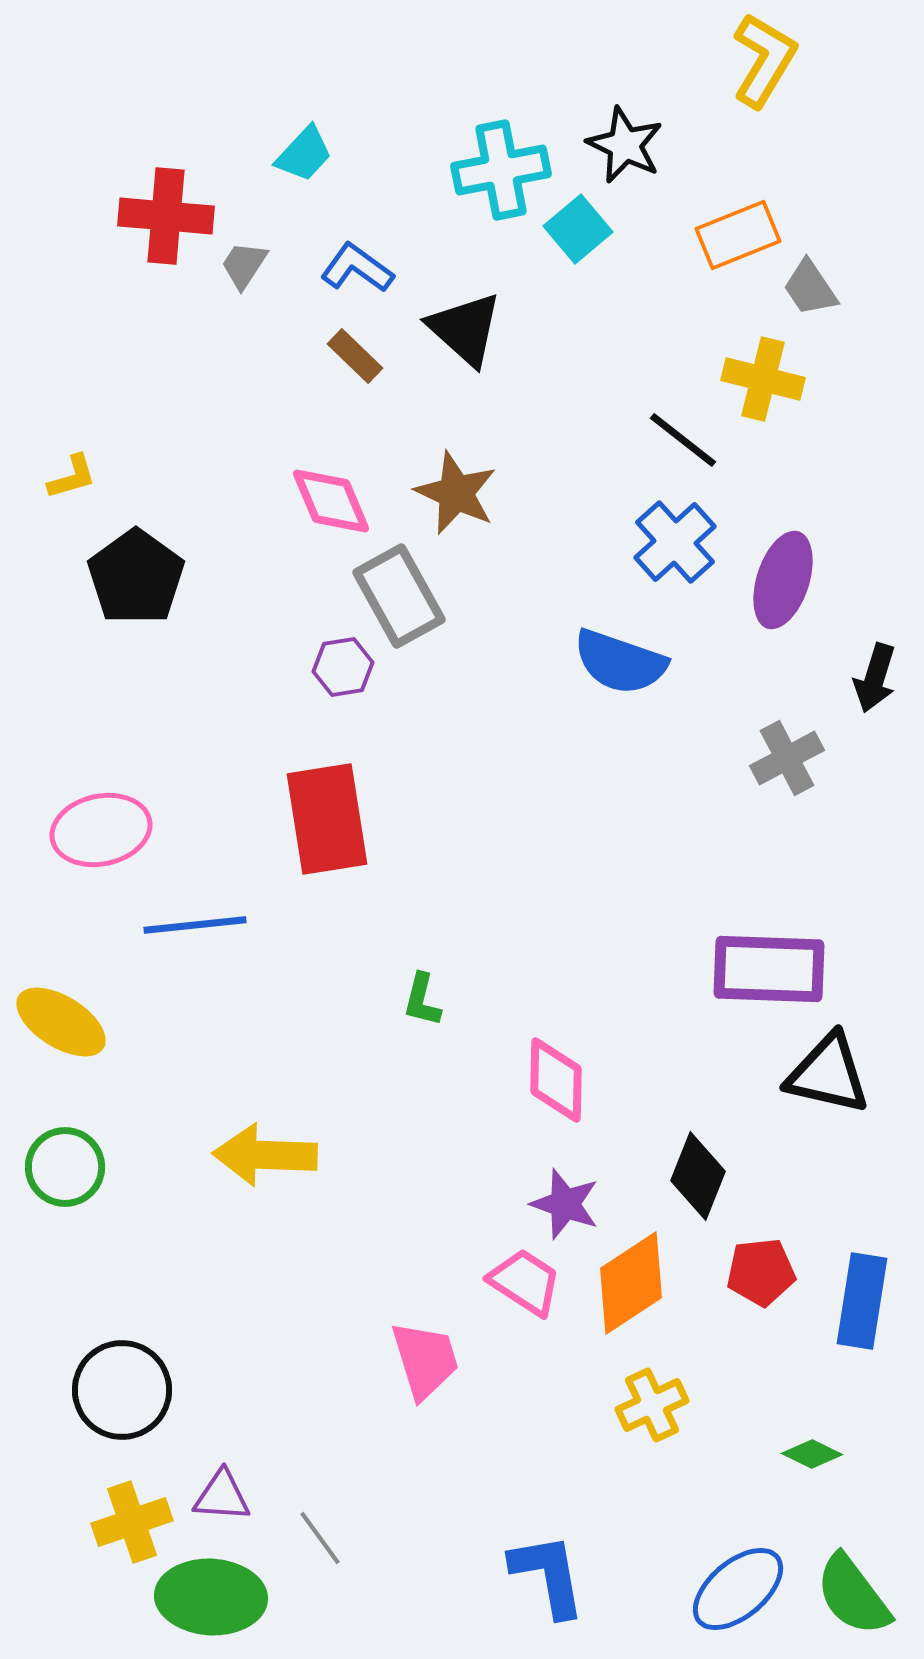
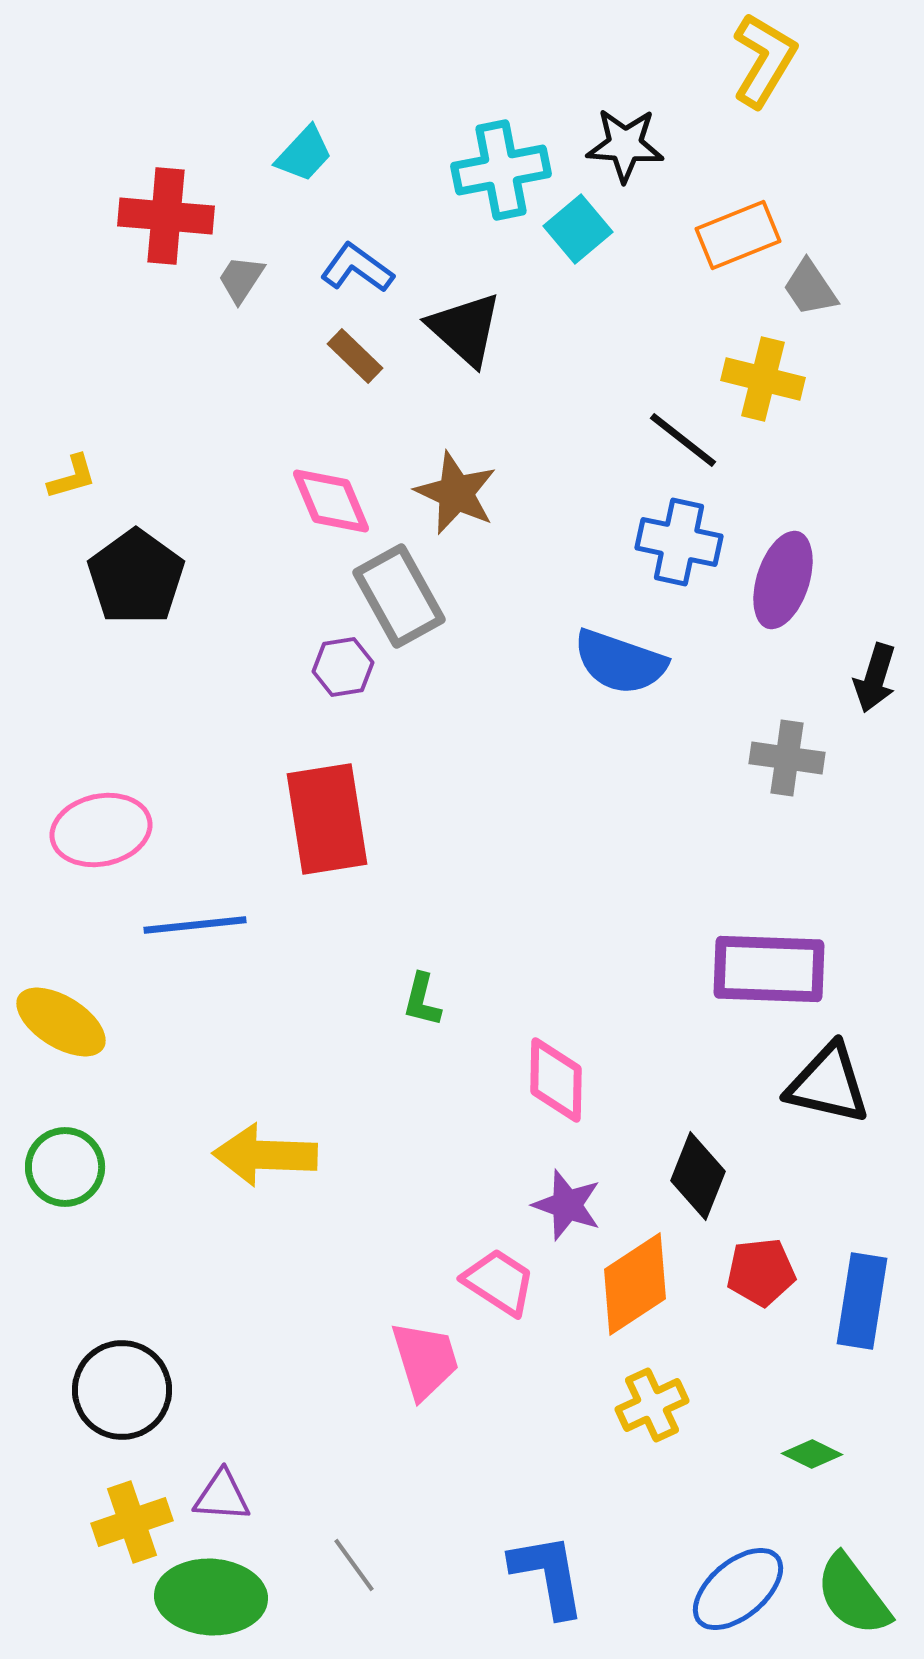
black star at (625, 145): rotated 22 degrees counterclockwise
gray trapezoid at (244, 265): moved 3 px left, 14 px down
blue cross at (675, 542): moved 4 px right; rotated 36 degrees counterclockwise
gray cross at (787, 758): rotated 36 degrees clockwise
black triangle at (828, 1074): moved 10 px down
purple star at (565, 1204): moved 2 px right, 1 px down
pink trapezoid at (525, 1282): moved 26 px left
orange diamond at (631, 1283): moved 4 px right, 1 px down
gray line at (320, 1538): moved 34 px right, 27 px down
